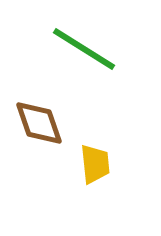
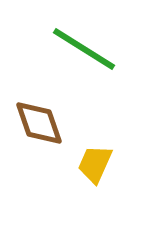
yellow trapezoid: rotated 150 degrees counterclockwise
